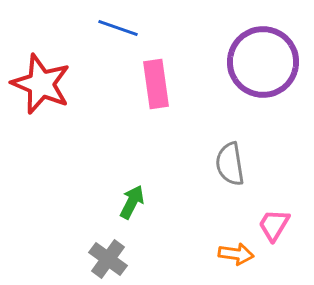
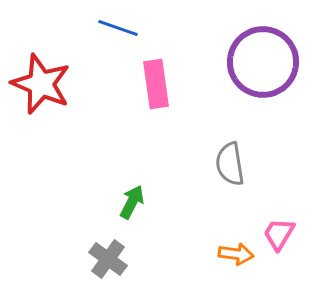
pink trapezoid: moved 5 px right, 9 px down
